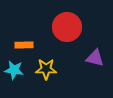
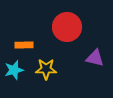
cyan star: rotated 24 degrees counterclockwise
